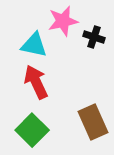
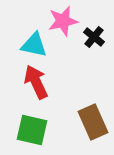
black cross: rotated 20 degrees clockwise
green square: rotated 32 degrees counterclockwise
